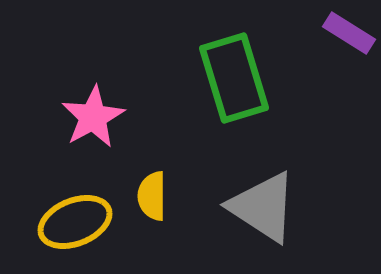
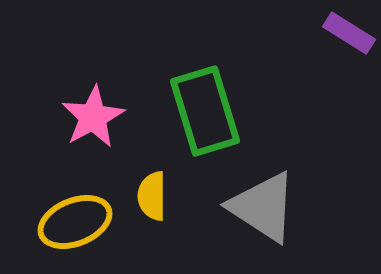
green rectangle: moved 29 px left, 33 px down
